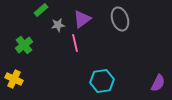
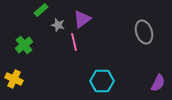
gray ellipse: moved 24 px right, 13 px down
gray star: rotated 24 degrees clockwise
pink line: moved 1 px left, 1 px up
cyan hexagon: rotated 10 degrees clockwise
